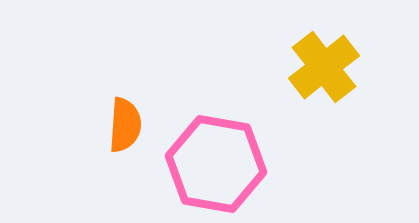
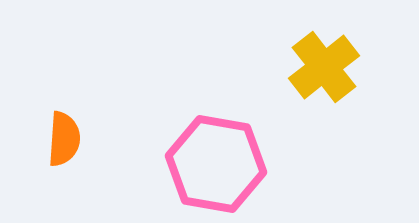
orange semicircle: moved 61 px left, 14 px down
